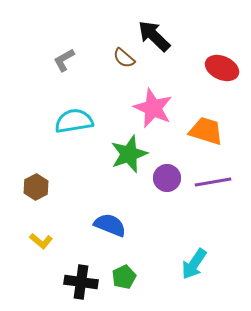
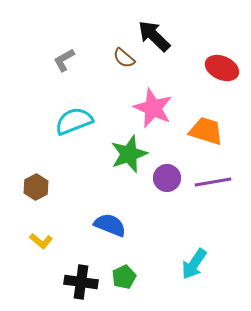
cyan semicircle: rotated 12 degrees counterclockwise
